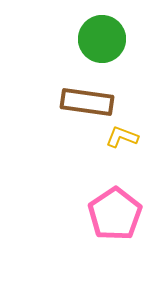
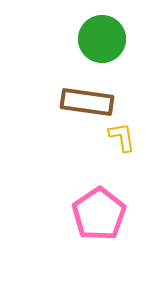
yellow L-shape: rotated 60 degrees clockwise
pink pentagon: moved 16 px left
